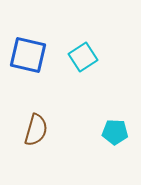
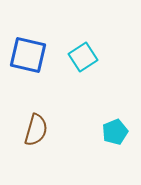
cyan pentagon: rotated 25 degrees counterclockwise
